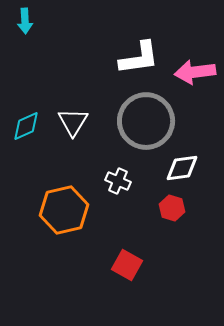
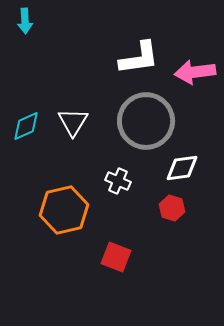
red square: moved 11 px left, 8 px up; rotated 8 degrees counterclockwise
